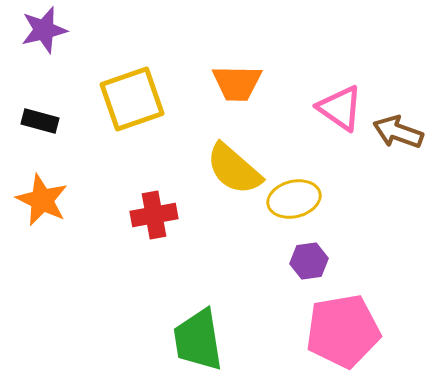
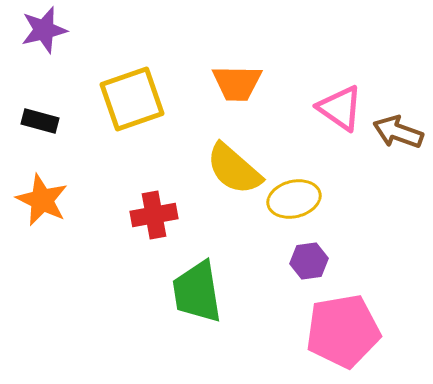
green trapezoid: moved 1 px left, 48 px up
